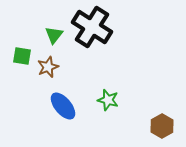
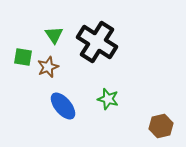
black cross: moved 5 px right, 15 px down
green triangle: rotated 12 degrees counterclockwise
green square: moved 1 px right, 1 px down
green star: moved 1 px up
brown hexagon: moved 1 px left; rotated 15 degrees clockwise
